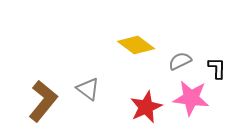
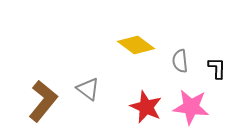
gray semicircle: rotated 70 degrees counterclockwise
pink star: moved 9 px down
red star: rotated 24 degrees counterclockwise
